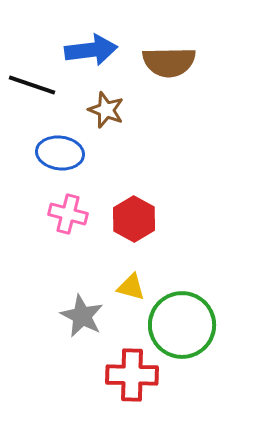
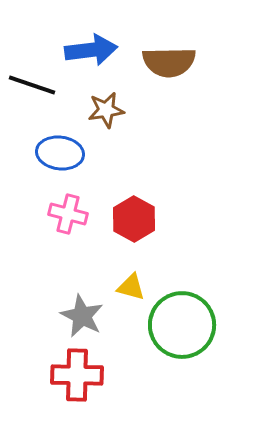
brown star: rotated 30 degrees counterclockwise
red cross: moved 55 px left
